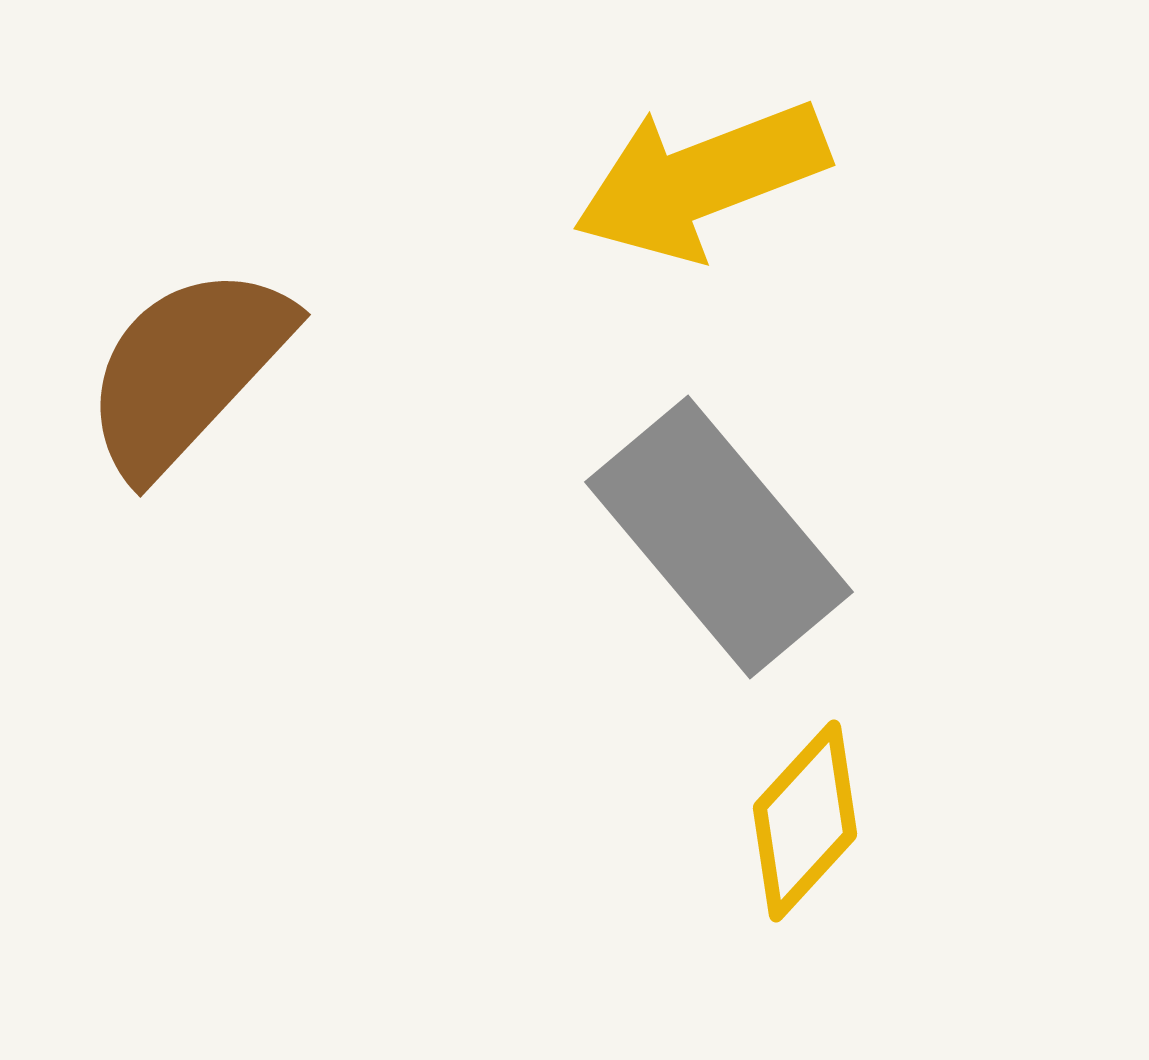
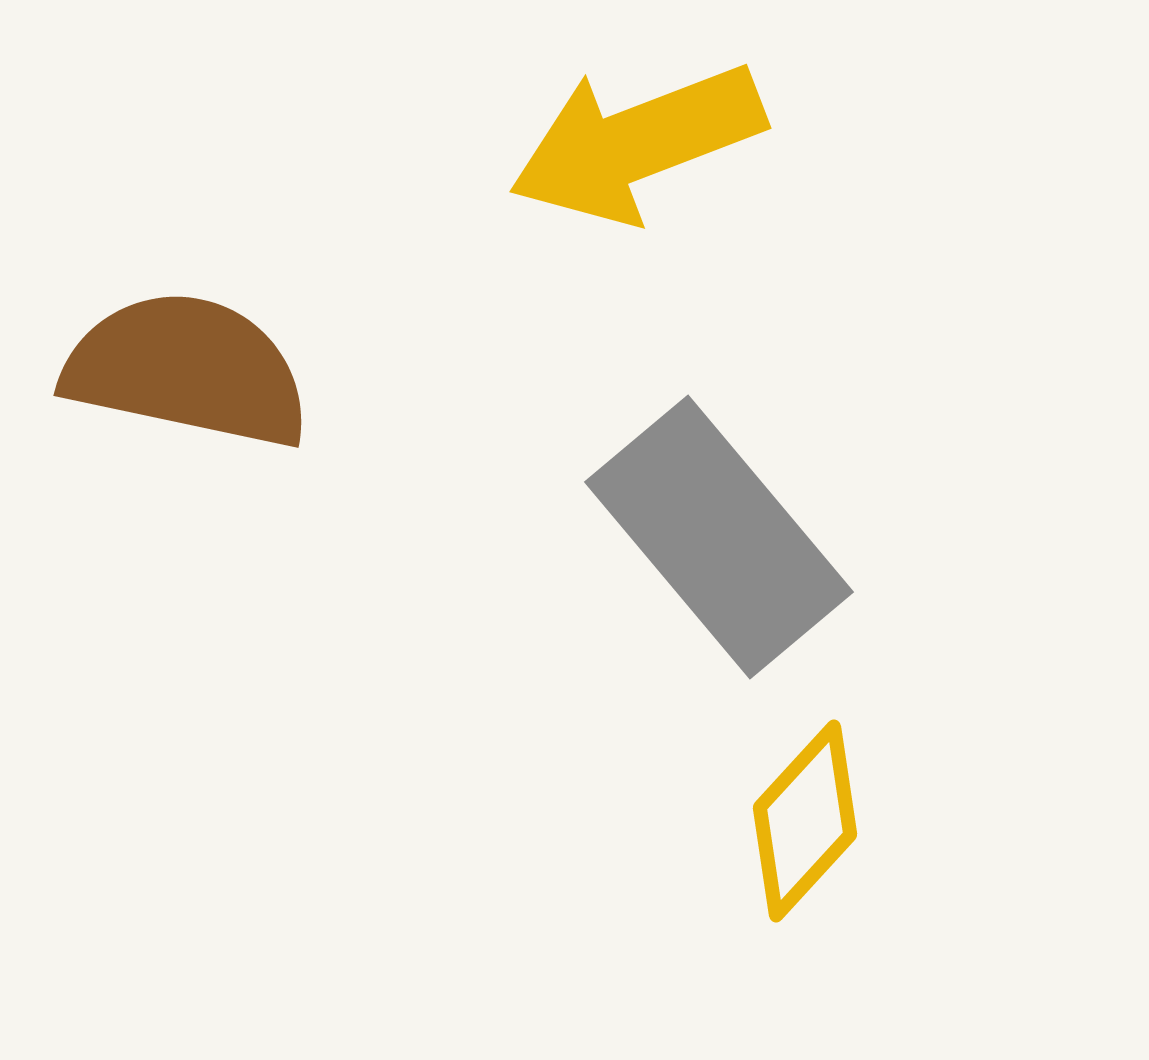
yellow arrow: moved 64 px left, 37 px up
brown semicircle: rotated 59 degrees clockwise
